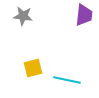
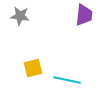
gray star: moved 3 px left
